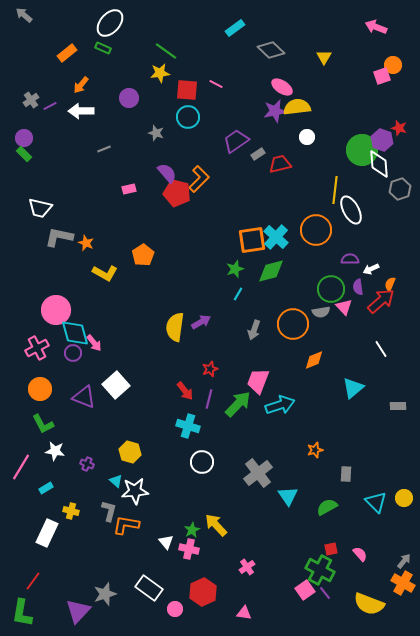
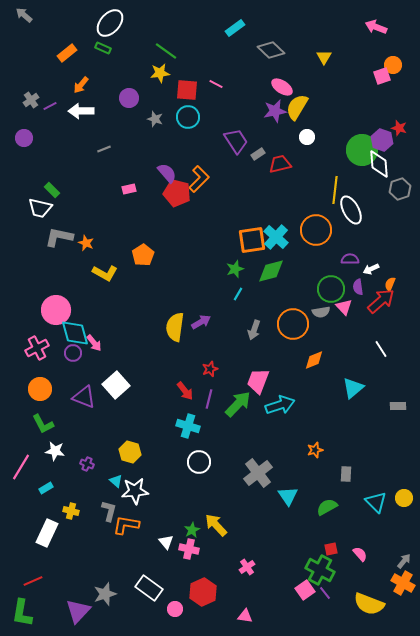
yellow semicircle at (297, 107): rotated 52 degrees counterclockwise
gray star at (156, 133): moved 1 px left, 14 px up
purple trapezoid at (236, 141): rotated 92 degrees clockwise
green rectangle at (24, 154): moved 28 px right, 36 px down
white circle at (202, 462): moved 3 px left
red line at (33, 581): rotated 30 degrees clockwise
pink triangle at (244, 613): moved 1 px right, 3 px down
